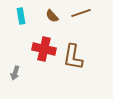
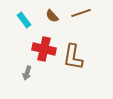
cyan rectangle: moved 3 px right, 4 px down; rotated 28 degrees counterclockwise
gray arrow: moved 12 px right
